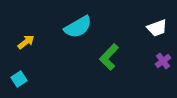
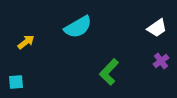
white trapezoid: rotated 15 degrees counterclockwise
green L-shape: moved 15 px down
purple cross: moved 2 px left
cyan square: moved 3 px left, 3 px down; rotated 28 degrees clockwise
